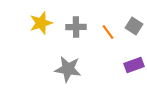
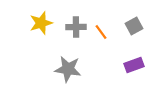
gray square: rotated 30 degrees clockwise
orange line: moved 7 px left
